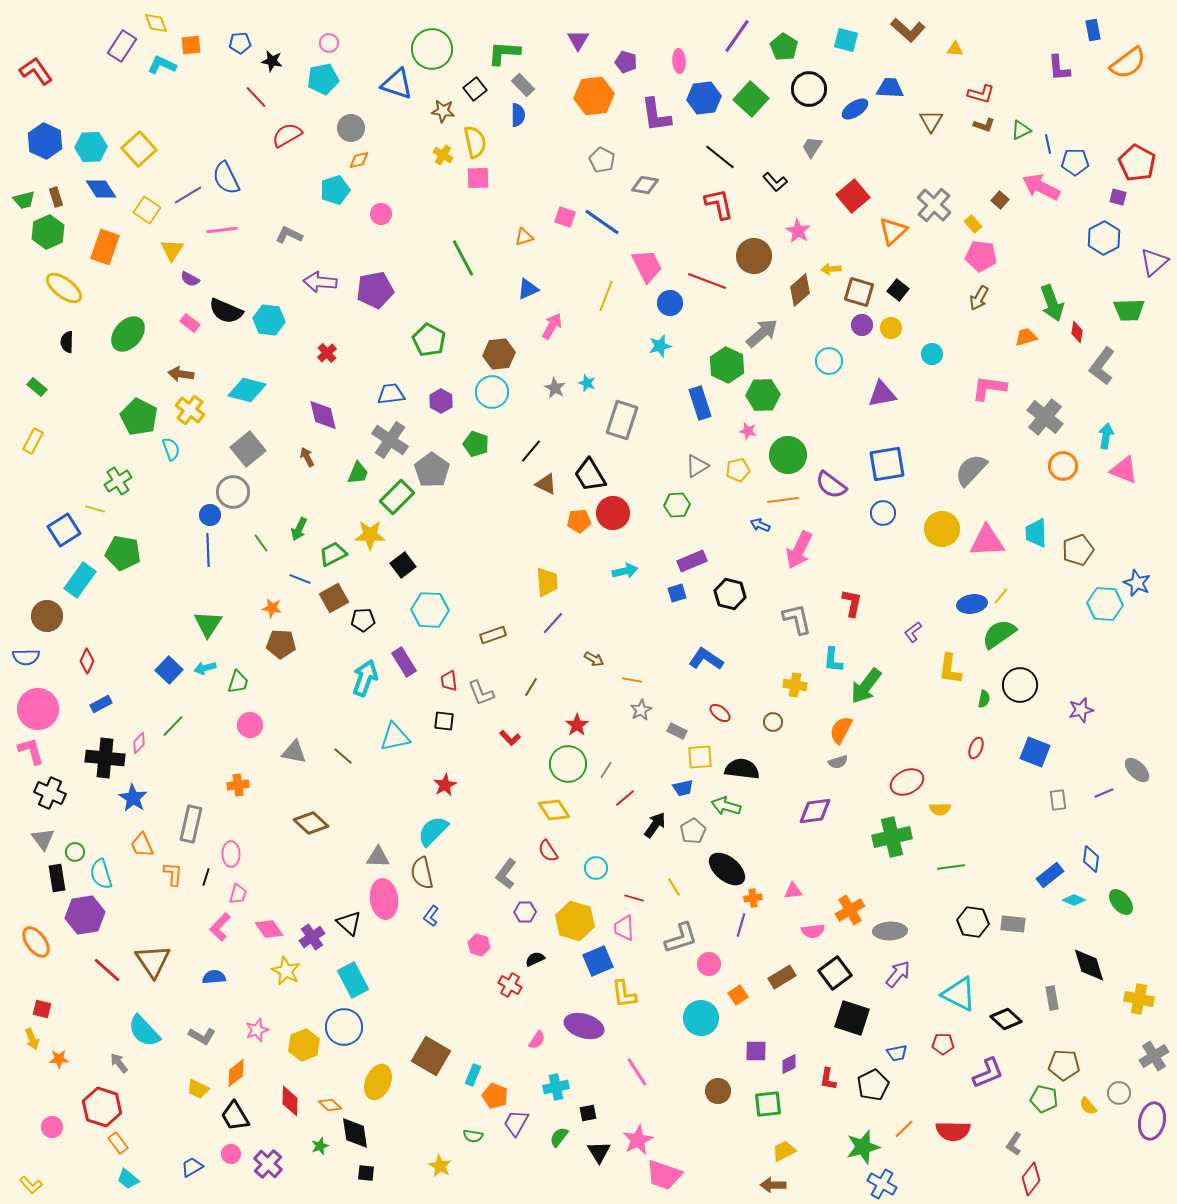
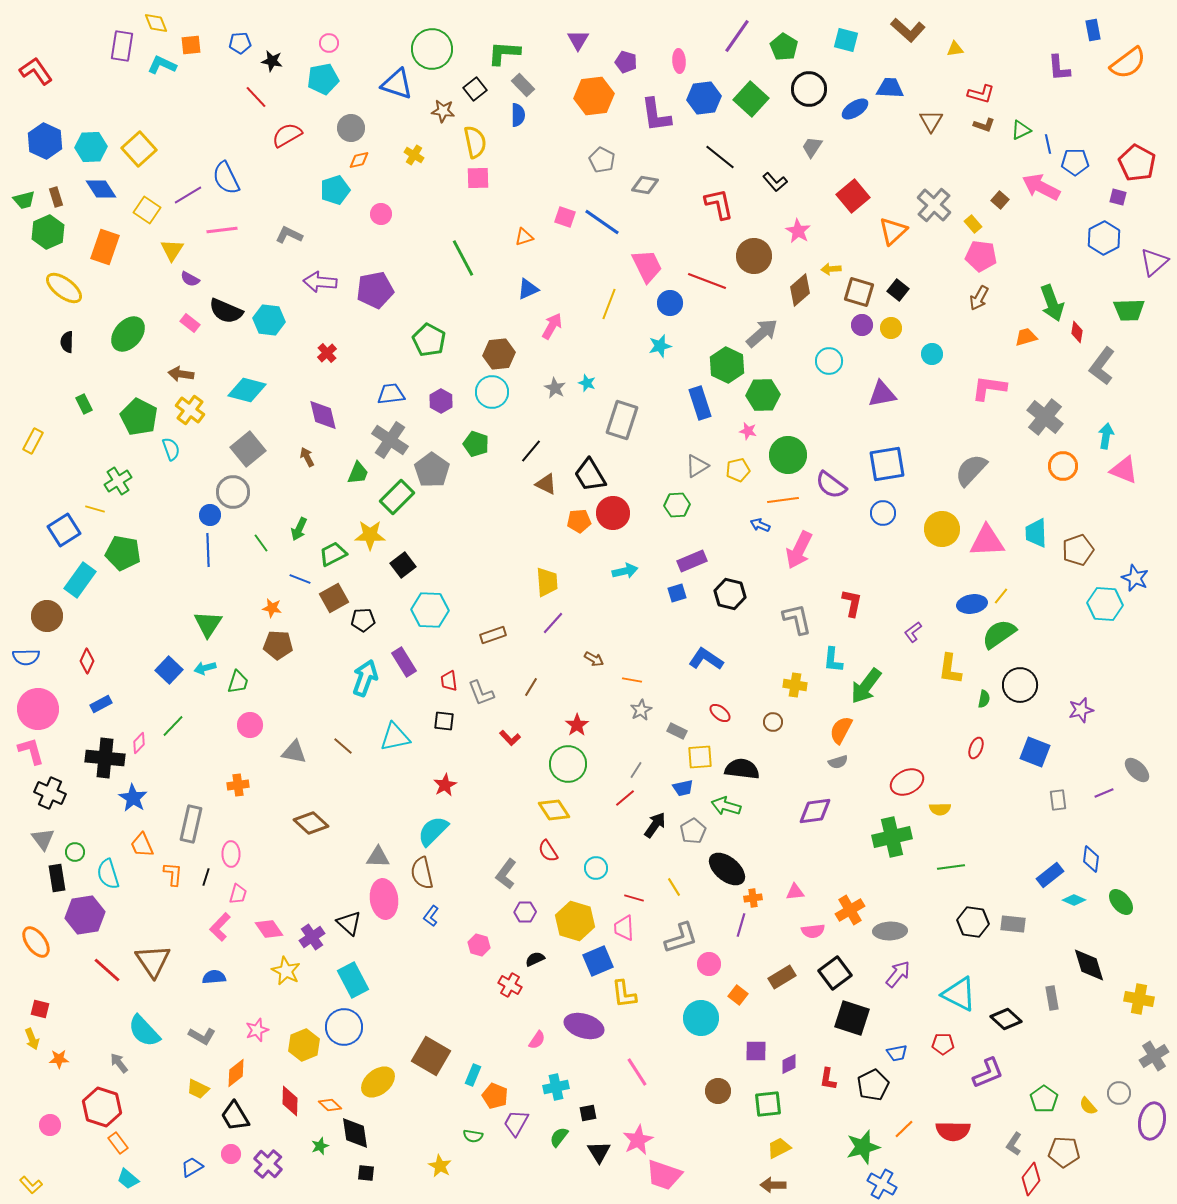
purple rectangle at (122, 46): rotated 24 degrees counterclockwise
yellow triangle at (955, 49): rotated 12 degrees counterclockwise
yellow cross at (443, 155): moved 29 px left
yellow line at (606, 296): moved 3 px right, 8 px down
green rectangle at (37, 387): moved 47 px right, 17 px down; rotated 24 degrees clockwise
blue star at (1137, 583): moved 2 px left, 5 px up
brown pentagon at (281, 644): moved 3 px left, 1 px down
brown line at (343, 756): moved 10 px up
gray line at (606, 770): moved 30 px right
cyan semicircle at (101, 874): moved 7 px right
pink triangle at (793, 891): moved 2 px right, 1 px down
orange square at (738, 995): rotated 18 degrees counterclockwise
red square at (42, 1009): moved 2 px left
brown pentagon at (1064, 1065): moved 87 px down
yellow ellipse at (378, 1082): rotated 28 degrees clockwise
green pentagon at (1044, 1099): rotated 24 degrees clockwise
pink circle at (52, 1127): moved 2 px left, 2 px up
yellow trapezoid at (784, 1151): moved 5 px left, 3 px up
